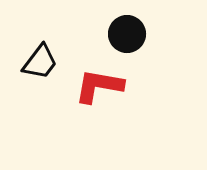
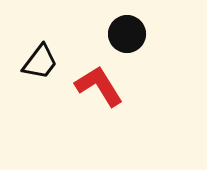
red L-shape: rotated 48 degrees clockwise
